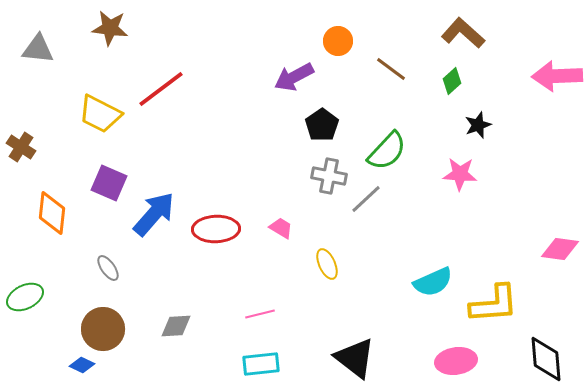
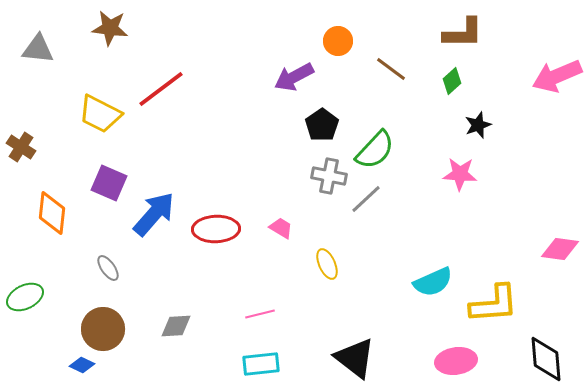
brown L-shape: rotated 138 degrees clockwise
pink arrow: rotated 21 degrees counterclockwise
green semicircle: moved 12 px left, 1 px up
